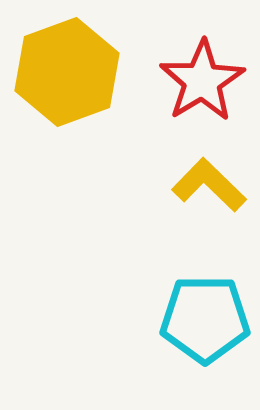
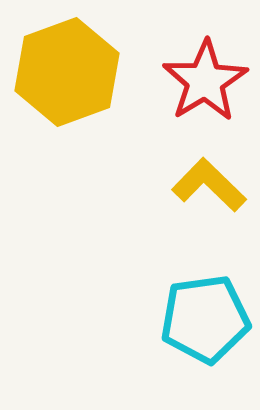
red star: moved 3 px right
cyan pentagon: rotated 8 degrees counterclockwise
